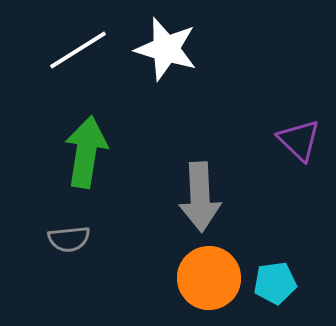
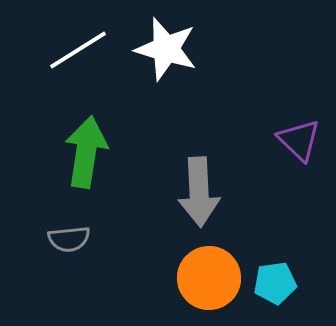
gray arrow: moved 1 px left, 5 px up
